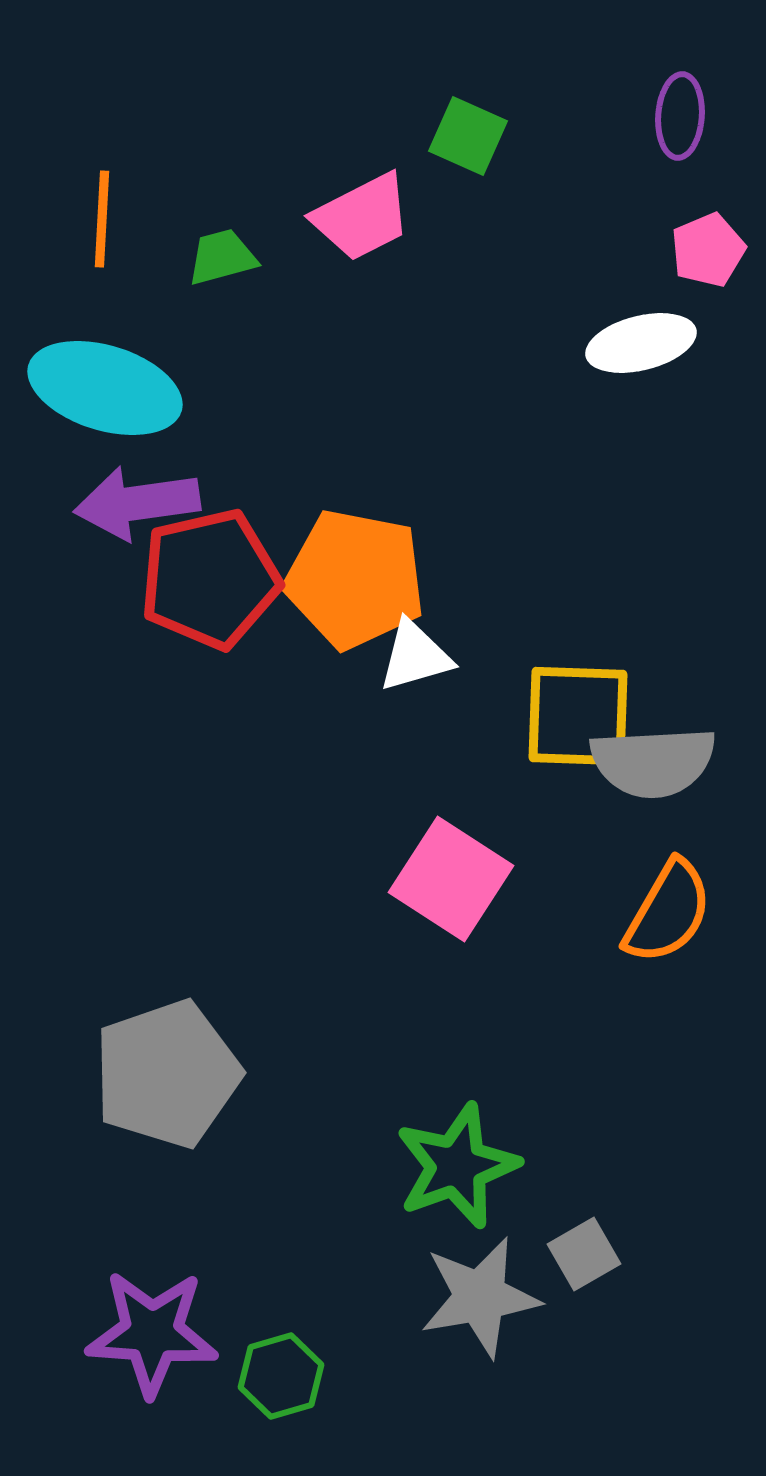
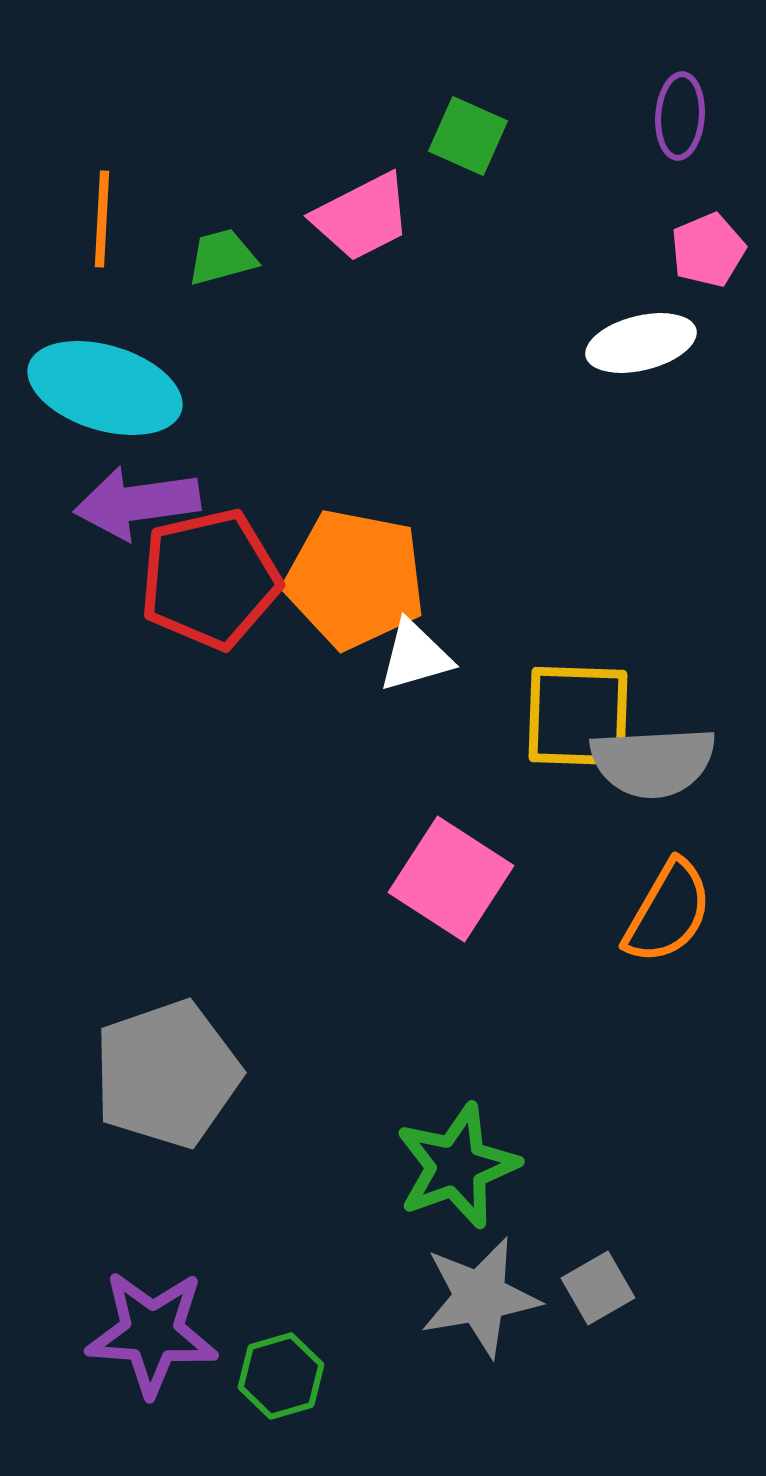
gray square: moved 14 px right, 34 px down
